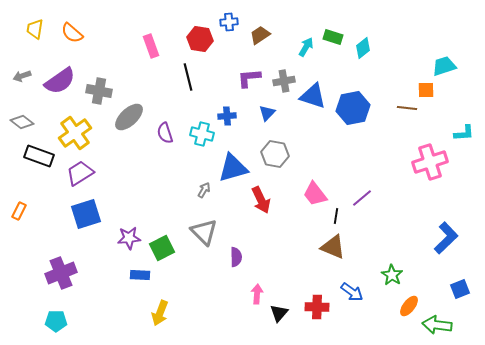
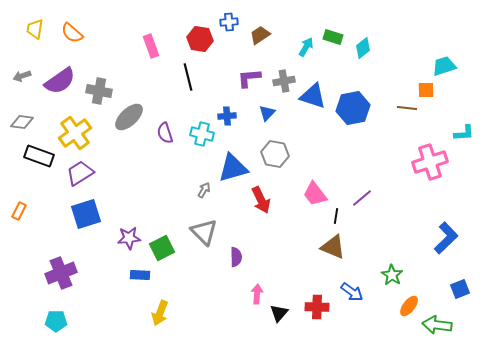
gray diamond at (22, 122): rotated 30 degrees counterclockwise
